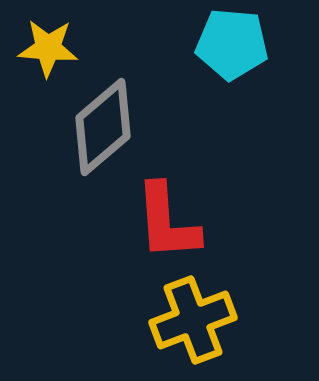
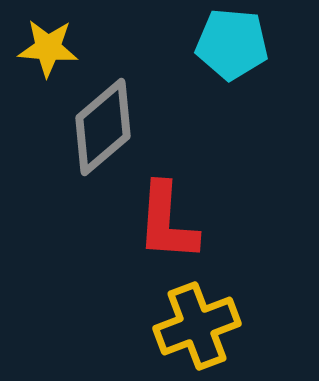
red L-shape: rotated 8 degrees clockwise
yellow cross: moved 4 px right, 6 px down
